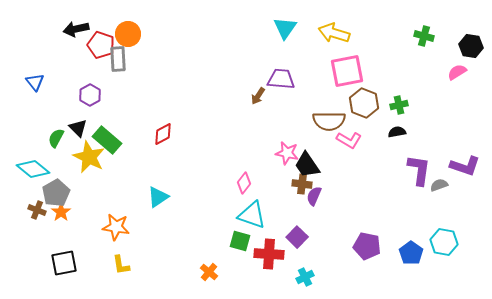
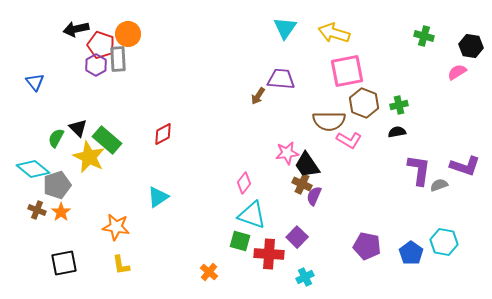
purple hexagon at (90, 95): moved 6 px right, 30 px up
pink star at (287, 153): rotated 20 degrees counterclockwise
brown cross at (302, 184): rotated 18 degrees clockwise
gray pentagon at (56, 193): moved 1 px right, 8 px up; rotated 12 degrees clockwise
